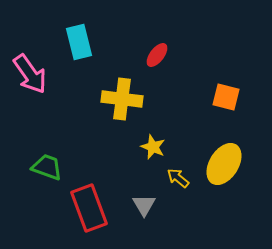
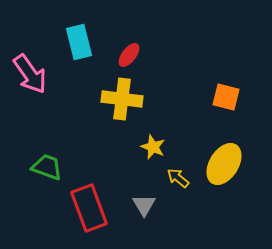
red ellipse: moved 28 px left
